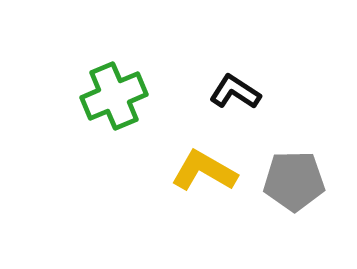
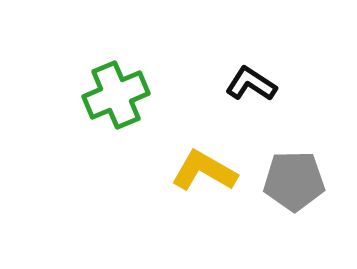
black L-shape: moved 16 px right, 8 px up
green cross: moved 2 px right, 1 px up
